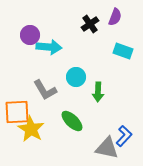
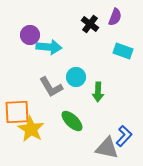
black cross: rotated 18 degrees counterclockwise
gray L-shape: moved 6 px right, 3 px up
